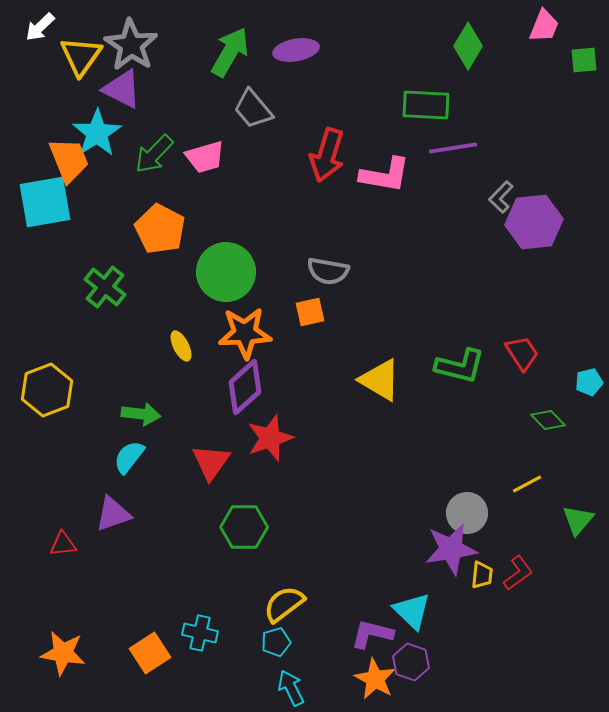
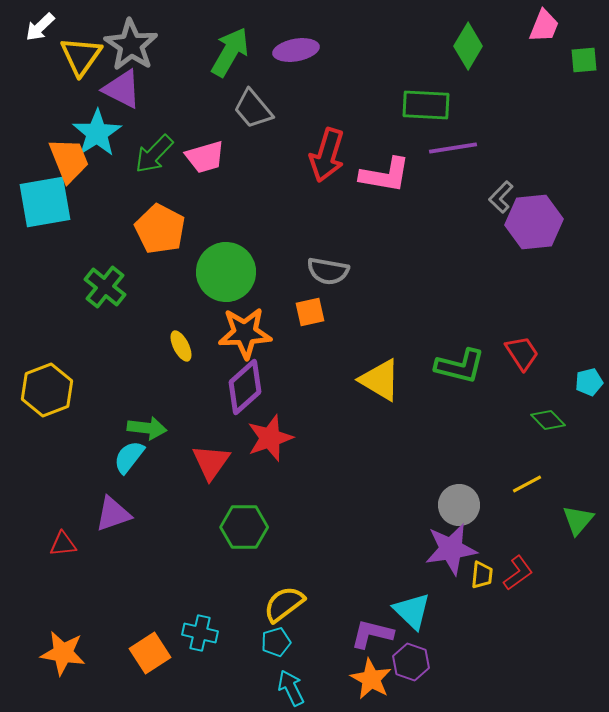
green arrow at (141, 414): moved 6 px right, 14 px down
gray circle at (467, 513): moved 8 px left, 8 px up
orange star at (375, 679): moved 4 px left
